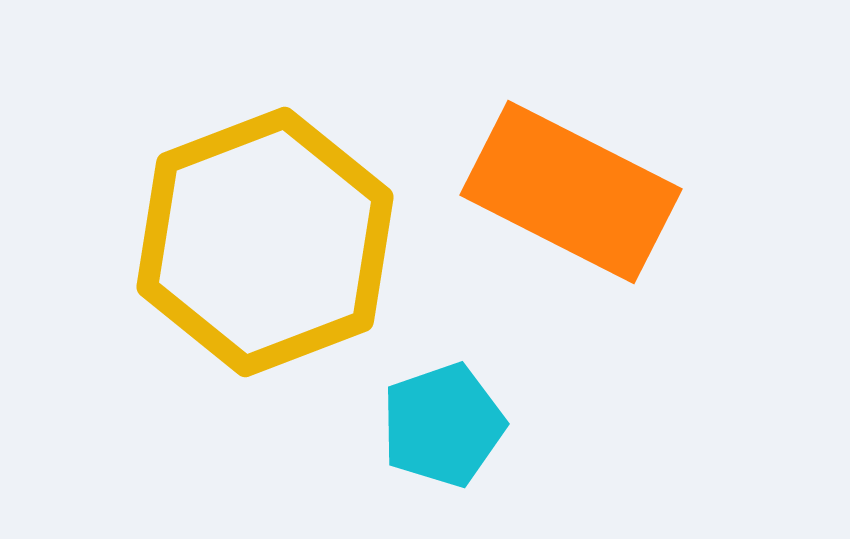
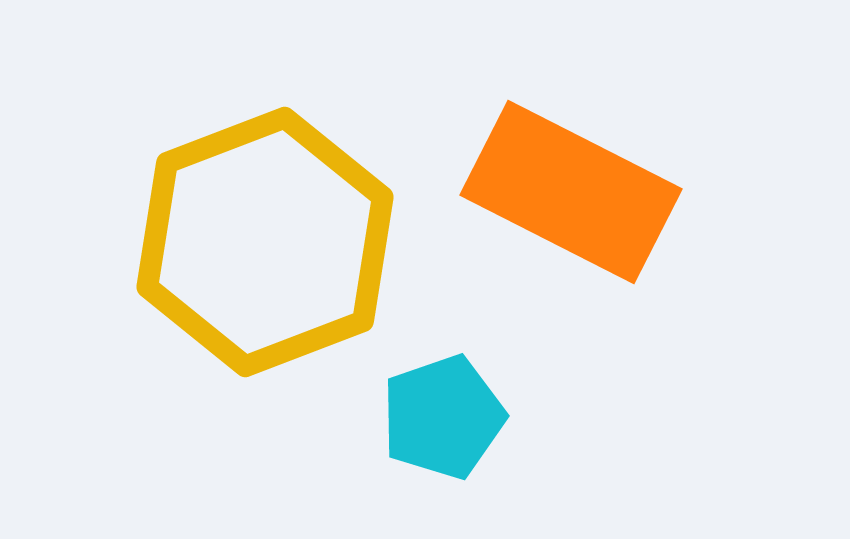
cyan pentagon: moved 8 px up
